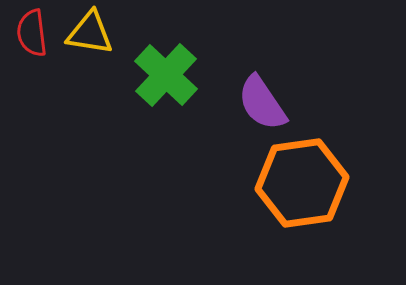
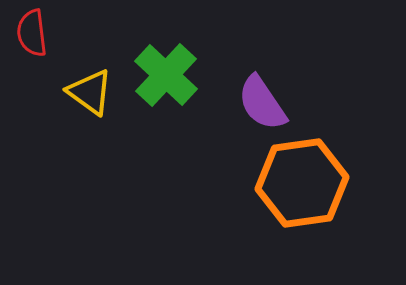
yellow triangle: moved 59 px down; rotated 27 degrees clockwise
